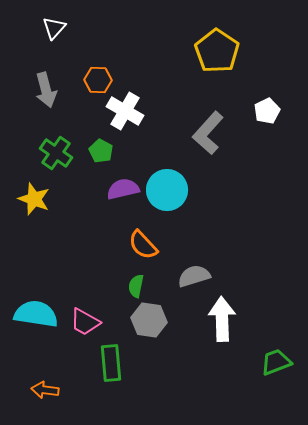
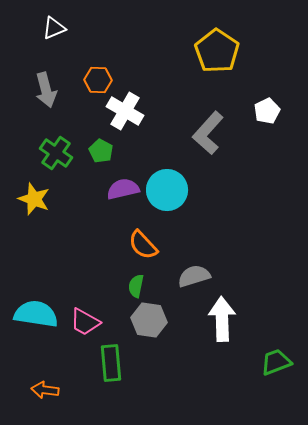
white triangle: rotated 25 degrees clockwise
